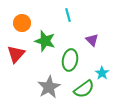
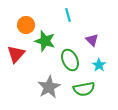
orange circle: moved 4 px right, 2 px down
green ellipse: rotated 35 degrees counterclockwise
cyan star: moved 3 px left, 8 px up
green semicircle: rotated 25 degrees clockwise
